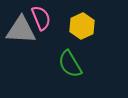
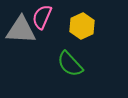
pink semicircle: moved 1 px right, 1 px up; rotated 135 degrees counterclockwise
green semicircle: rotated 12 degrees counterclockwise
